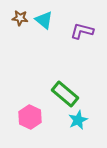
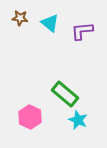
cyan triangle: moved 6 px right, 3 px down
purple L-shape: rotated 20 degrees counterclockwise
cyan star: rotated 24 degrees counterclockwise
